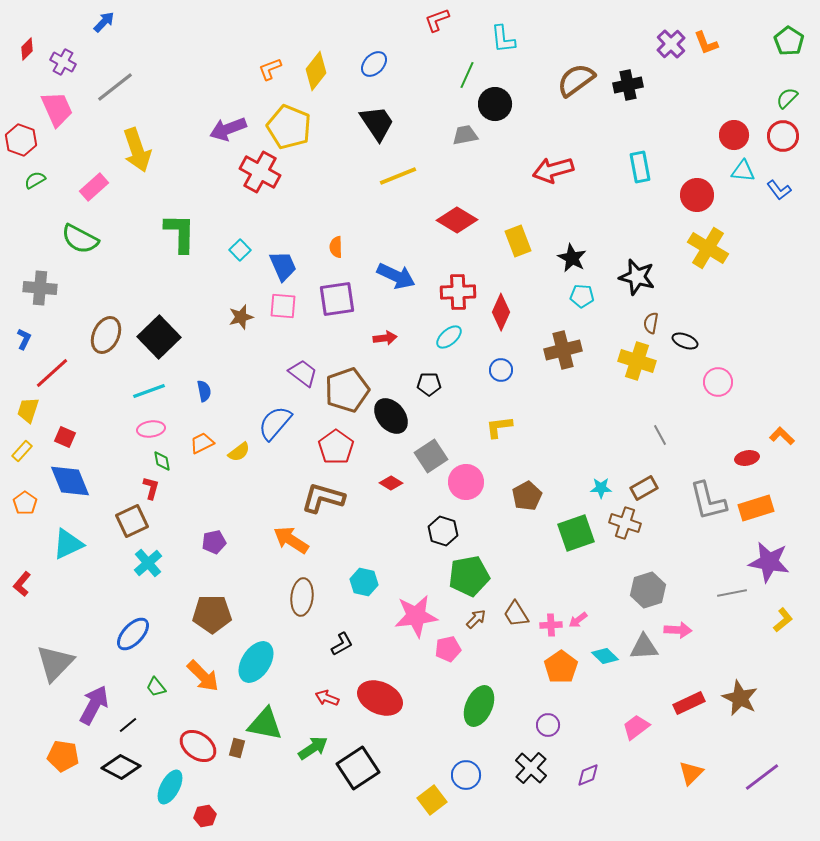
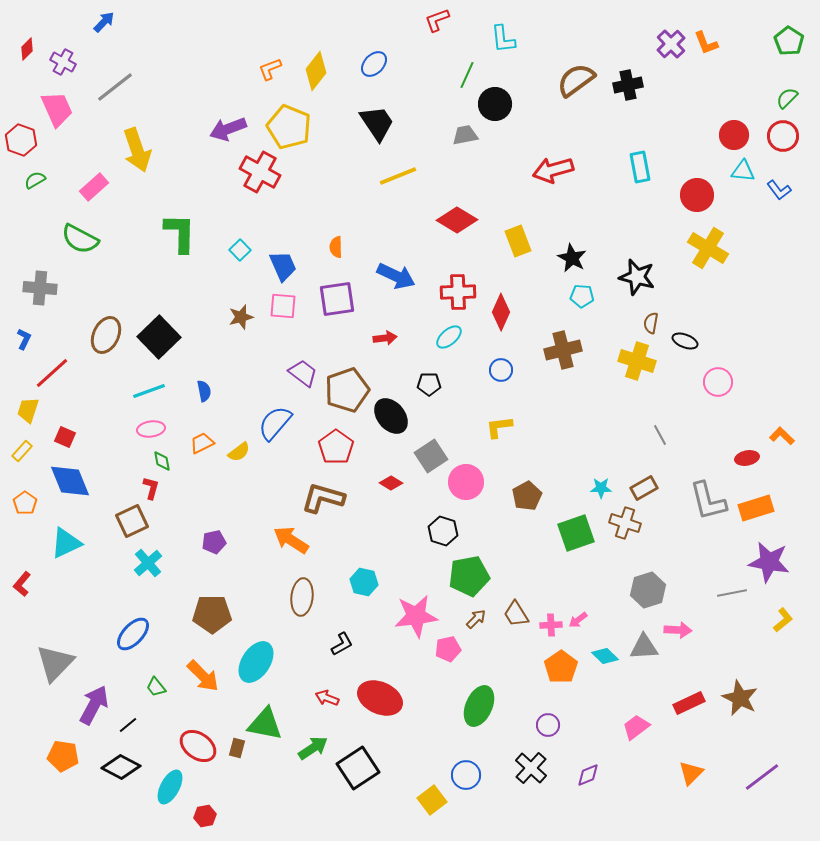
cyan triangle at (68, 544): moved 2 px left, 1 px up
